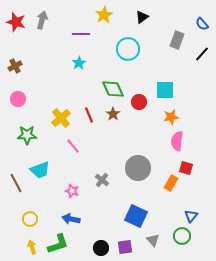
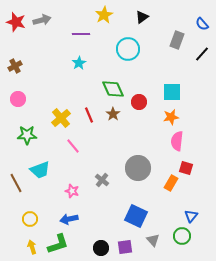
gray arrow: rotated 60 degrees clockwise
cyan square: moved 7 px right, 2 px down
blue arrow: moved 2 px left; rotated 24 degrees counterclockwise
